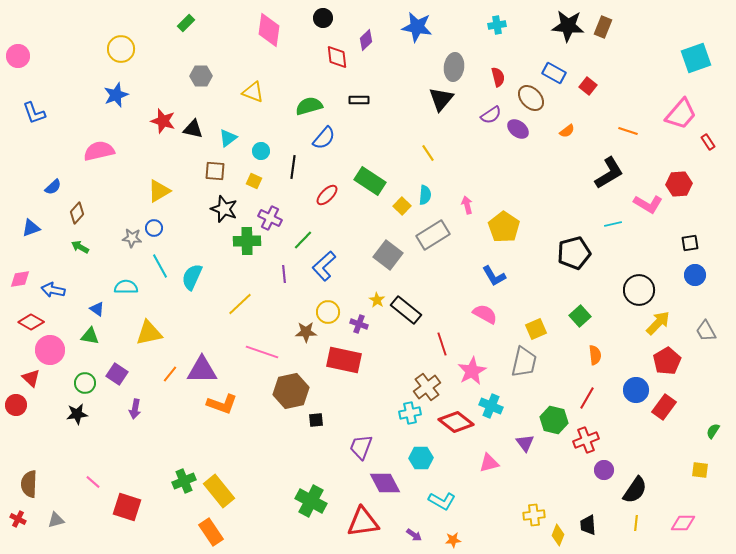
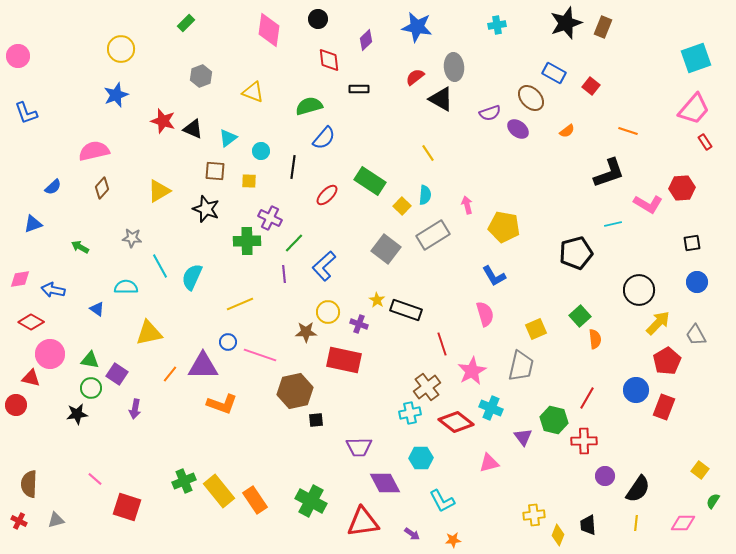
black circle at (323, 18): moved 5 px left, 1 px down
black star at (568, 26): moved 2 px left, 3 px up; rotated 24 degrees counterclockwise
red diamond at (337, 57): moved 8 px left, 3 px down
gray ellipse at (454, 67): rotated 12 degrees counterclockwise
gray hexagon at (201, 76): rotated 20 degrees counterclockwise
red semicircle at (498, 77): moved 83 px left; rotated 114 degrees counterclockwise
red square at (588, 86): moved 3 px right
black triangle at (441, 99): rotated 40 degrees counterclockwise
black rectangle at (359, 100): moved 11 px up
blue L-shape at (34, 113): moved 8 px left
pink trapezoid at (681, 114): moved 13 px right, 5 px up
purple semicircle at (491, 115): moved 1 px left, 2 px up; rotated 15 degrees clockwise
black triangle at (193, 129): rotated 10 degrees clockwise
red rectangle at (708, 142): moved 3 px left
pink semicircle at (99, 151): moved 5 px left
black L-shape at (609, 173): rotated 12 degrees clockwise
yellow square at (254, 181): moved 5 px left; rotated 21 degrees counterclockwise
red hexagon at (679, 184): moved 3 px right, 4 px down
black star at (224, 209): moved 18 px left
brown diamond at (77, 213): moved 25 px right, 25 px up
yellow pentagon at (504, 227): rotated 24 degrees counterclockwise
blue triangle at (31, 228): moved 2 px right, 4 px up
blue circle at (154, 228): moved 74 px right, 114 px down
green line at (303, 240): moved 9 px left, 3 px down
black square at (690, 243): moved 2 px right
black pentagon at (574, 253): moved 2 px right
gray square at (388, 255): moved 2 px left, 6 px up
blue circle at (695, 275): moved 2 px right, 7 px down
yellow line at (240, 304): rotated 20 degrees clockwise
black rectangle at (406, 310): rotated 20 degrees counterclockwise
pink semicircle at (485, 314): rotated 45 degrees clockwise
gray trapezoid at (706, 331): moved 10 px left, 4 px down
green triangle at (90, 336): moved 24 px down
pink circle at (50, 350): moved 4 px down
pink line at (262, 352): moved 2 px left, 3 px down
orange semicircle at (595, 355): moved 16 px up
gray trapezoid at (524, 362): moved 3 px left, 4 px down
purple triangle at (202, 370): moved 1 px right, 4 px up
red triangle at (31, 378): rotated 30 degrees counterclockwise
green circle at (85, 383): moved 6 px right, 5 px down
brown hexagon at (291, 391): moved 4 px right
cyan cross at (491, 406): moved 2 px down
red rectangle at (664, 407): rotated 15 degrees counterclockwise
green semicircle at (713, 431): moved 70 px down
red cross at (586, 440): moved 2 px left, 1 px down; rotated 20 degrees clockwise
purple triangle at (525, 443): moved 2 px left, 6 px up
purple trapezoid at (361, 447): moved 2 px left; rotated 112 degrees counterclockwise
purple circle at (604, 470): moved 1 px right, 6 px down
yellow square at (700, 470): rotated 30 degrees clockwise
pink line at (93, 482): moved 2 px right, 3 px up
black semicircle at (635, 490): moved 3 px right, 1 px up
cyan L-shape at (442, 501): rotated 32 degrees clockwise
red cross at (18, 519): moved 1 px right, 2 px down
orange rectangle at (211, 532): moved 44 px right, 32 px up
purple arrow at (414, 535): moved 2 px left, 1 px up
